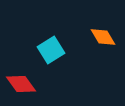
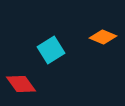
orange diamond: rotated 36 degrees counterclockwise
